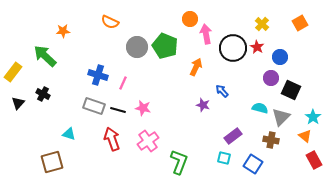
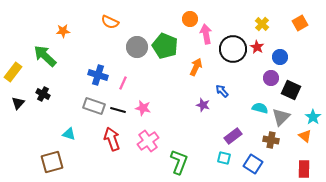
black circle: moved 1 px down
red rectangle: moved 10 px left, 9 px down; rotated 30 degrees clockwise
